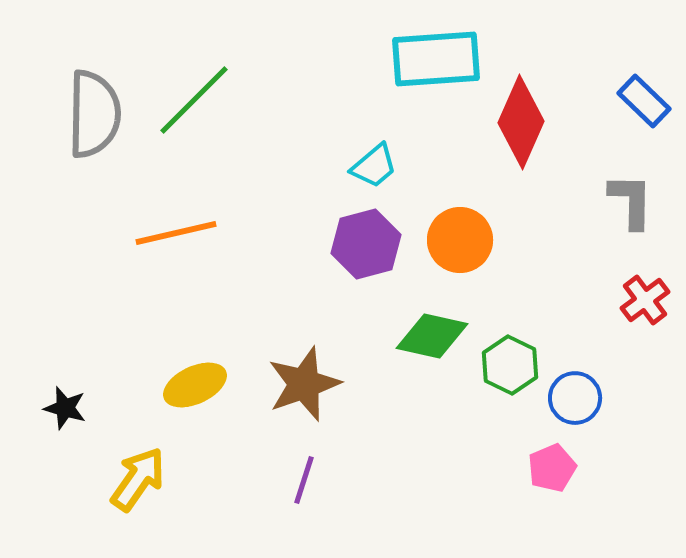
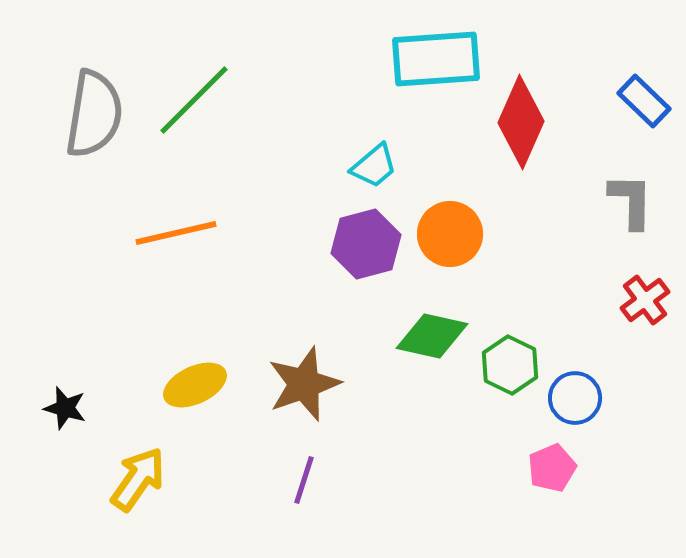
gray semicircle: rotated 8 degrees clockwise
orange circle: moved 10 px left, 6 px up
